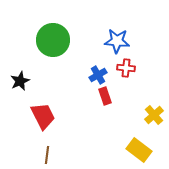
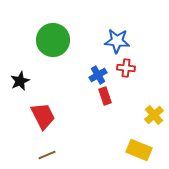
yellow rectangle: rotated 15 degrees counterclockwise
brown line: rotated 60 degrees clockwise
